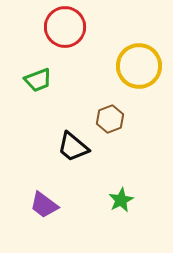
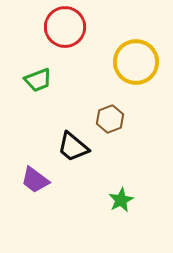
yellow circle: moved 3 px left, 4 px up
purple trapezoid: moved 9 px left, 25 px up
